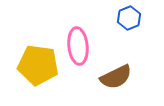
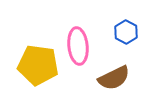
blue hexagon: moved 3 px left, 14 px down; rotated 10 degrees counterclockwise
brown semicircle: moved 2 px left, 1 px down
